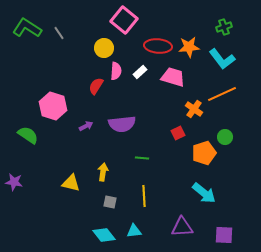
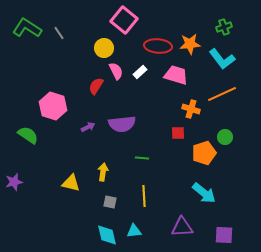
orange star: moved 1 px right, 3 px up
pink semicircle: rotated 30 degrees counterclockwise
pink trapezoid: moved 3 px right, 2 px up
orange cross: moved 3 px left; rotated 18 degrees counterclockwise
purple arrow: moved 2 px right, 1 px down
red square: rotated 24 degrees clockwise
purple star: rotated 24 degrees counterclockwise
cyan diamond: moved 3 px right; rotated 25 degrees clockwise
